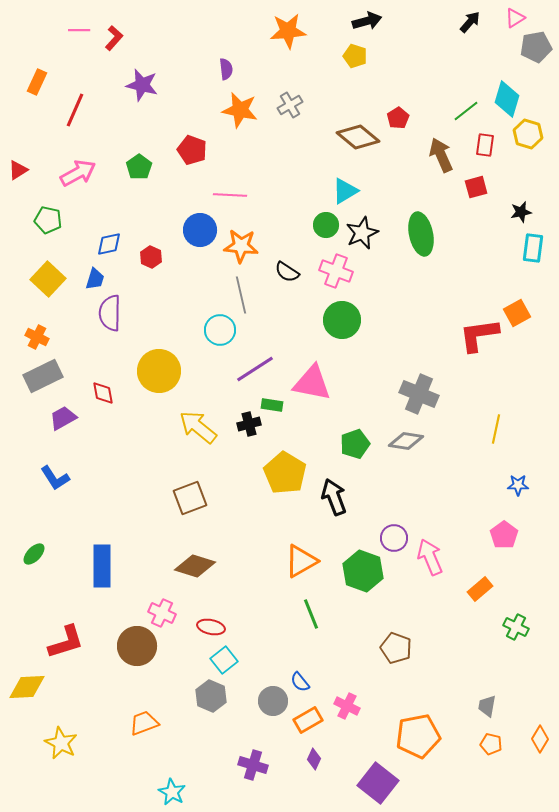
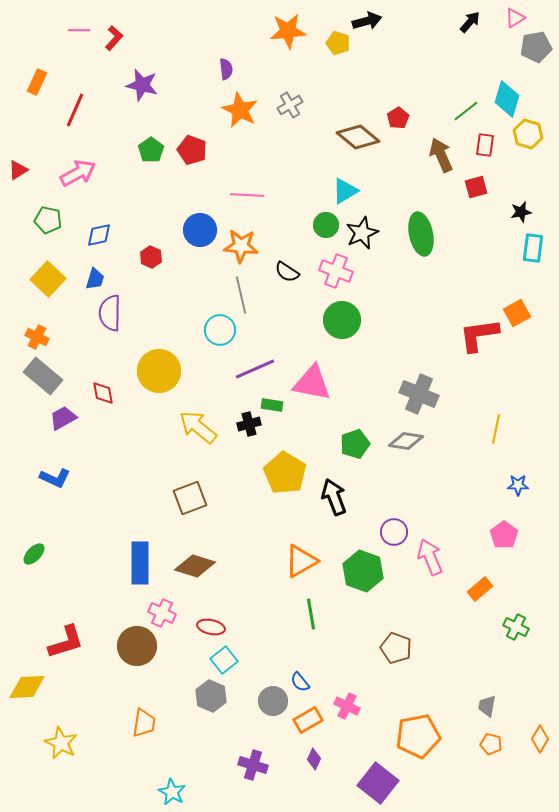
yellow pentagon at (355, 56): moved 17 px left, 13 px up
orange star at (240, 110): rotated 15 degrees clockwise
green pentagon at (139, 167): moved 12 px right, 17 px up
pink line at (230, 195): moved 17 px right
blue diamond at (109, 244): moved 10 px left, 9 px up
purple line at (255, 369): rotated 9 degrees clockwise
gray rectangle at (43, 376): rotated 66 degrees clockwise
blue L-shape at (55, 478): rotated 32 degrees counterclockwise
purple circle at (394, 538): moved 6 px up
blue rectangle at (102, 566): moved 38 px right, 3 px up
green line at (311, 614): rotated 12 degrees clockwise
orange trapezoid at (144, 723): rotated 120 degrees clockwise
